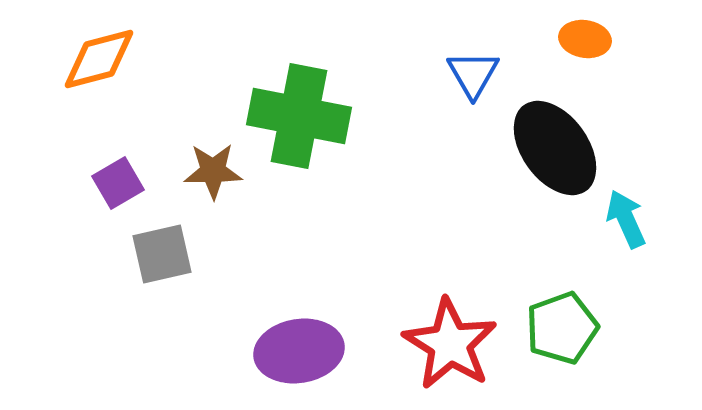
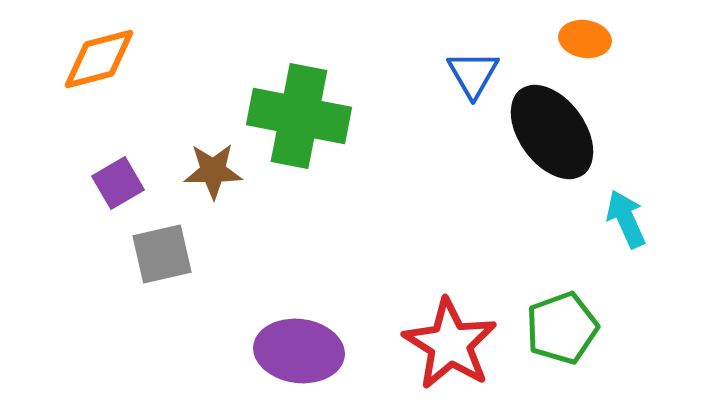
black ellipse: moved 3 px left, 16 px up
purple ellipse: rotated 16 degrees clockwise
